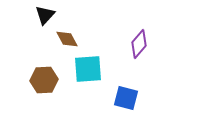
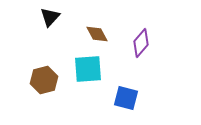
black triangle: moved 5 px right, 2 px down
brown diamond: moved 30 px right, 5 px up
purple diamond: moved 2 px right, 1 px up
brown hexagon: rotated 12 degrees counterclockwise
